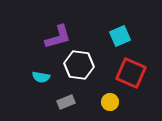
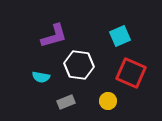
purple L-shape: moved 4 px left, 1 px up
yellow circle: moved 2 px left, 1 px up
